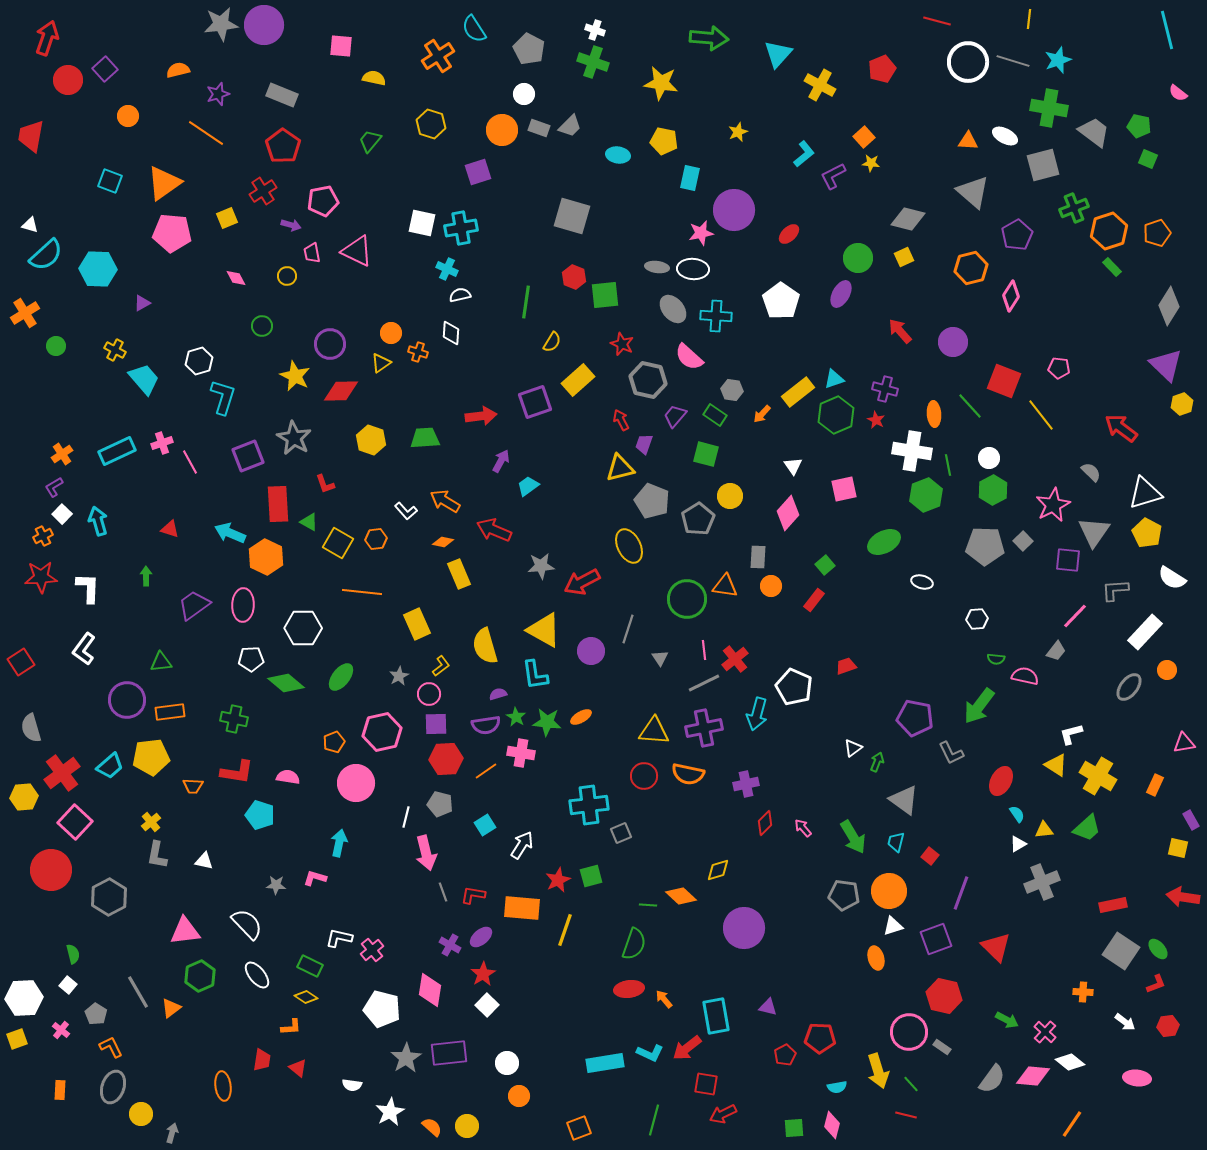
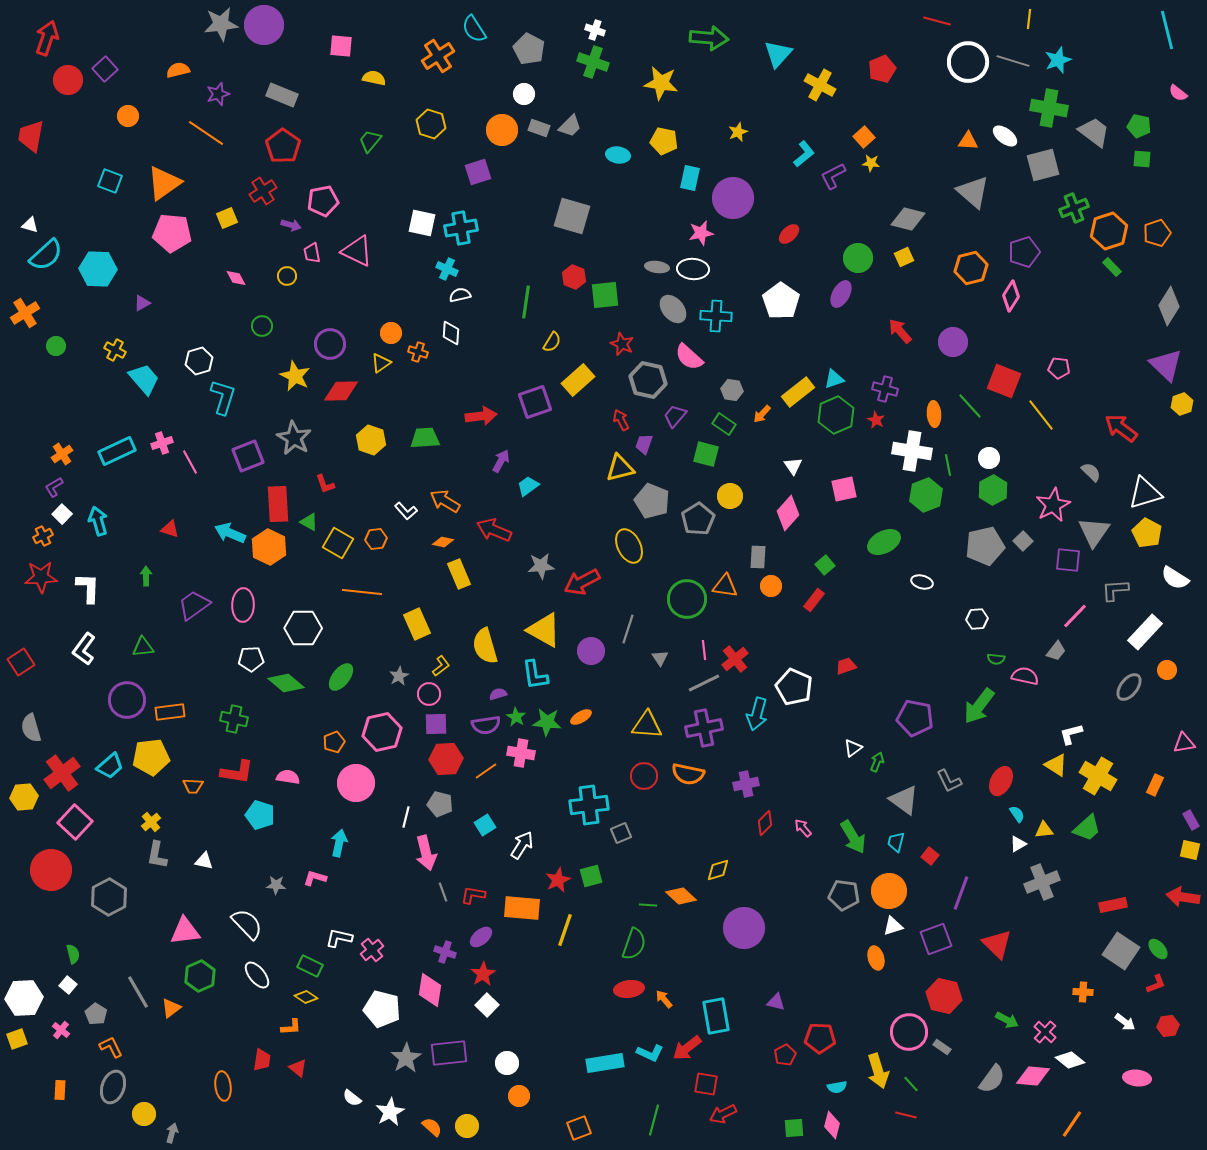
white ellipse at (1005, 136): rotated 10 degrees clockwise
green square at (1148, 159): moved 6 px left; rotated 18 degrees counterclockwise
purple circle at (734, 210): moved 1 px left, 12 px up
purple pentagon at (1017, 235): moved 7 px right, 17 px down; rotated 12 degrees clockwise
green rectangle at (715, 415): moved 9 px right, 9 px down
gray pentagon at (985, 546): rotated 15 degrees counterclockwise
orange hexagon at (266, 557): moved 3 px right, 10 px up
white semicircle at (1172, 578): moved 3 px right
green triangle at (161, 662): moved 18 px left, 15 px up
yellow triangle at (654, 731): moved 7 px left, 6 px up
gray L-shape at (951, 753): moved 2 px left, 28 px down
yellow square at (1178, 848): moved 12 px right, 2 px down
purple cross at (450, 945): moved 5 px left, 7 px down; rotated 10 degrees counterclockwise
red triangle at (996, 947): moved 1 px right, 3 px up
purple triangle at (768, 1007): moved 8 px right, 5 px up
white diamond at (1070, 1062): moved 2 px up
white semicircle at (352, 1085): moved 13 px down; rotated 30 degrees clockwise
yellow circle at (141, 1114): moved 3 px right
